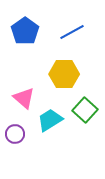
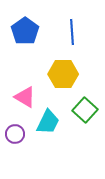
blue line: rotated 65 degrees counterclockwise
yellow hexagon: moved 1 px left
pink triangle: moved 1 px right, 1 px up; rotated 10 degrees counterclockwise
cyan trapezoid: moved 2 px left, 2 px down; rotated 148 degrees clockwise
